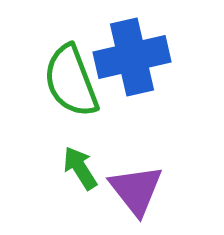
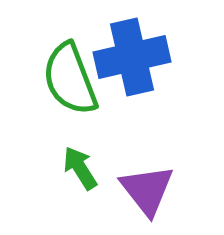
green semicircle: moved 1 px left, 2 px up
purple triangle: moved 11 px right
